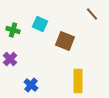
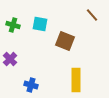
brown line: moved 1 px down
cyan square: rotated 14 degrees counterclockwise
green cross: moved 5 px up
yellow rectangle: moved 2 px left, 1 px up
blue cross: rotated 24 degrees counterclockwise
